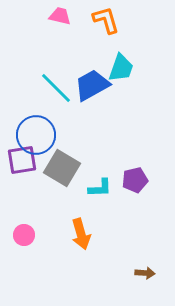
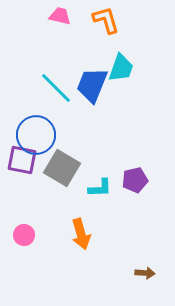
blue trapezoid: rotated 39 degrees counterclockwise
purple square: rotated 20 degrees clockwise
